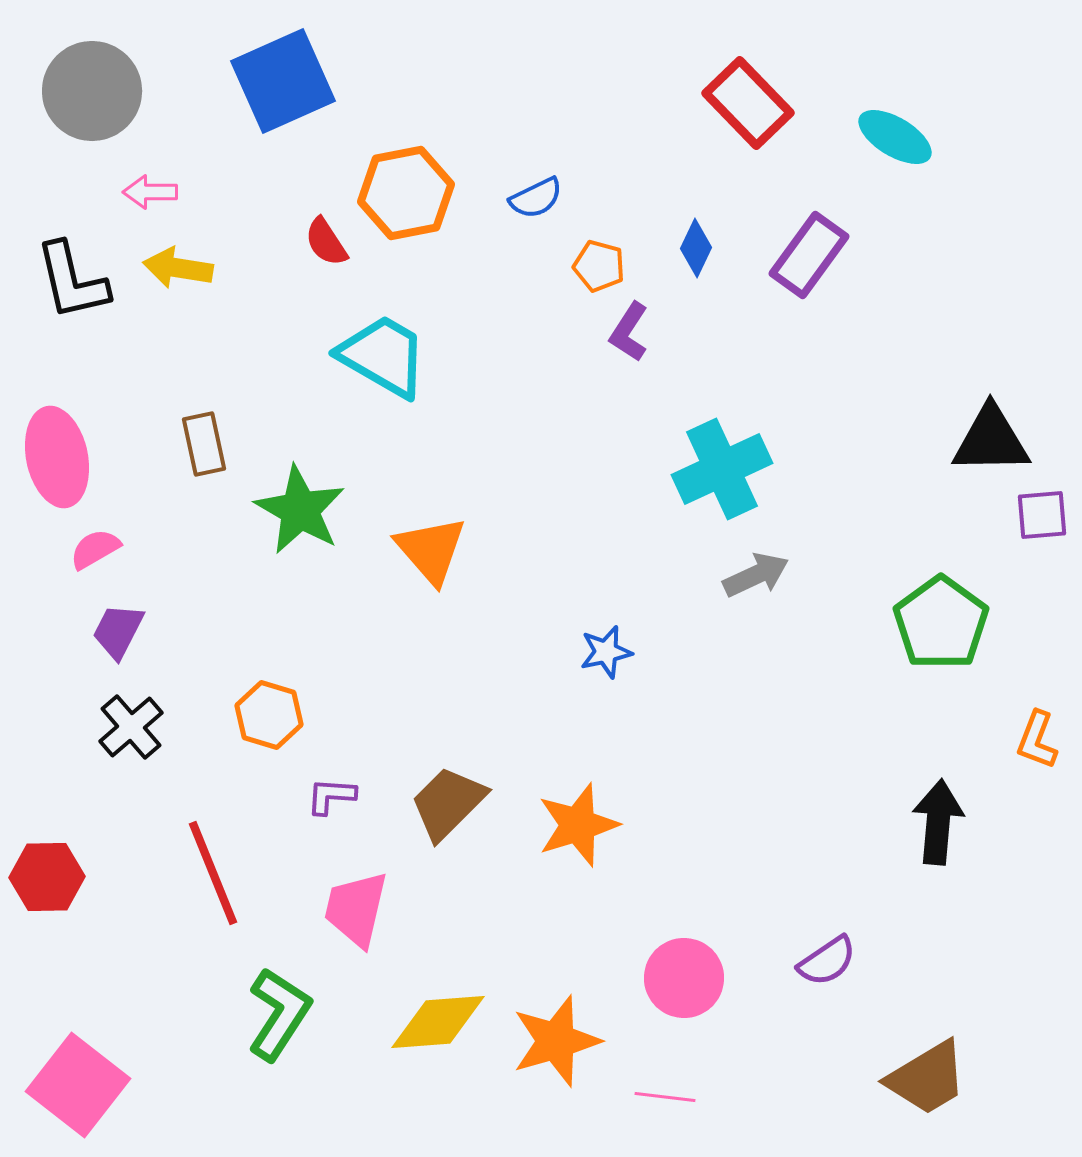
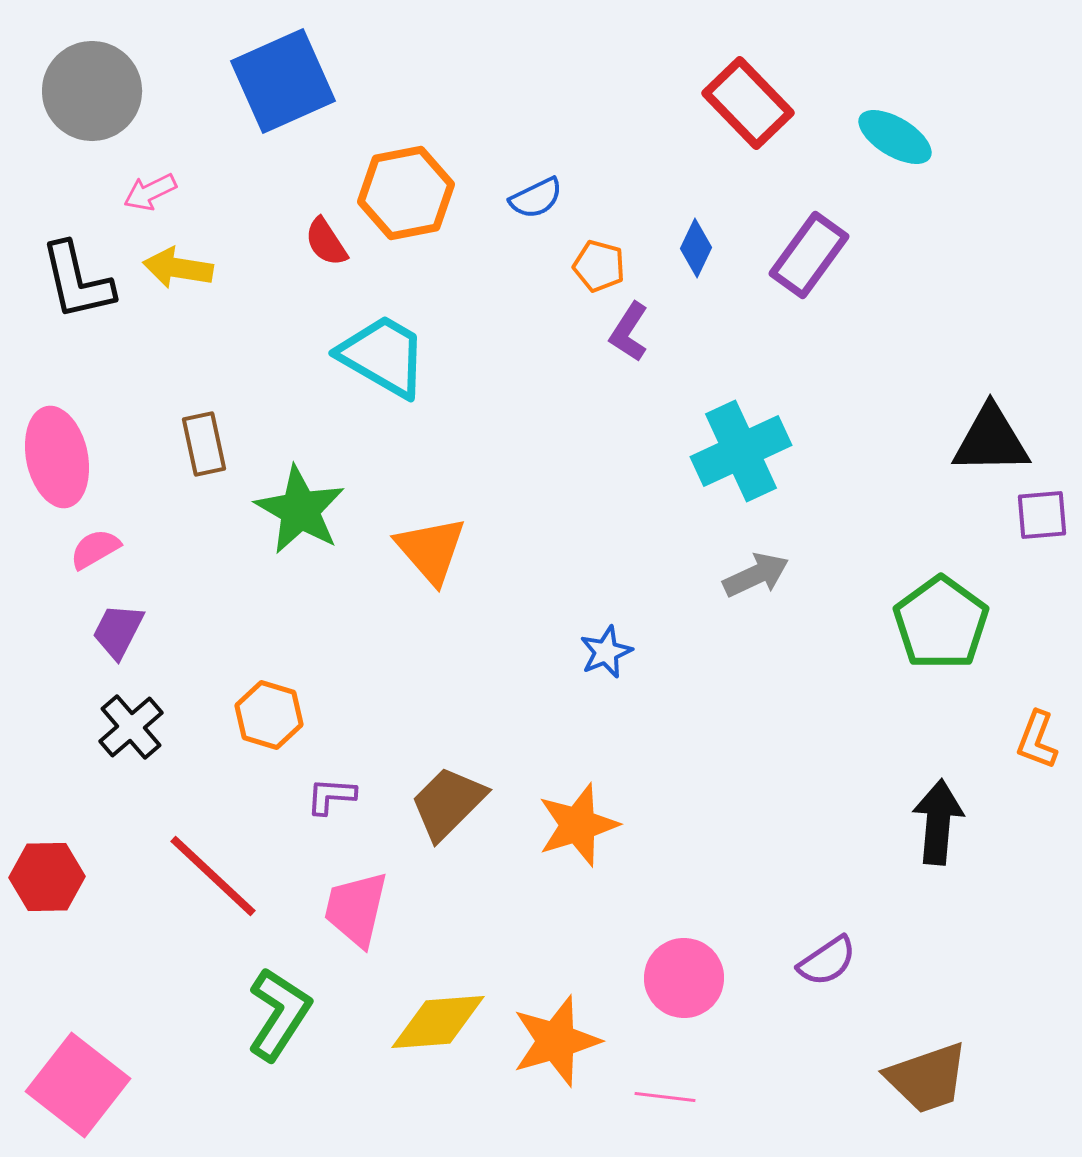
pink arrow at (150, 192): rotated 26 degrees counterclockwise
black L-shape at (72, 281): moved 5 px right
cyan cross at (722, 469): moved 19 px right, 18 px up
blue star at (606, 652): rotated 10 degrees counterclockwise
red line at (213, 873): moved 3 px down; rotated 25 degrees counterclockwise
brown trapezoid at (927, 1078): rotated 12 degrees clockwise
